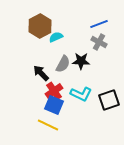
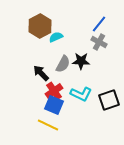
blue line: rotated 30 degrees counterclockwise
